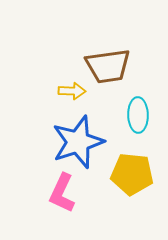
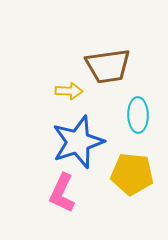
yellow arrow: moved 3 px left
